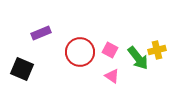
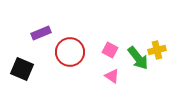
red circle: moved 10 px left
